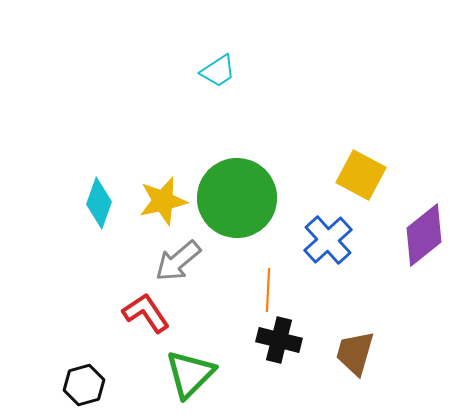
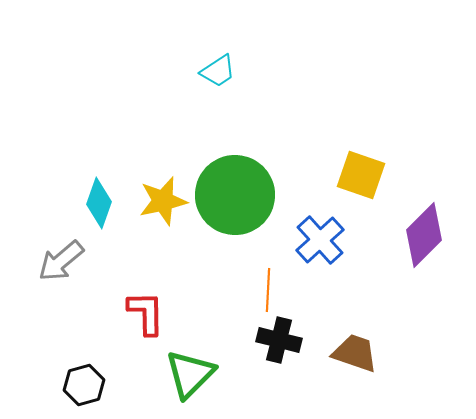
yellow square: rotated 9 degrees counterclockwise
green circle: moved 2 px left, 3 px up
purple diamond: rotated 6 degrees counterclockwise
blue cross: moved 8 px left
gray arrow: moved 117 px left
red L-shape: rotated 33 degrees clockwise
brown trapezoid: rotated 93 degrees clockwise
